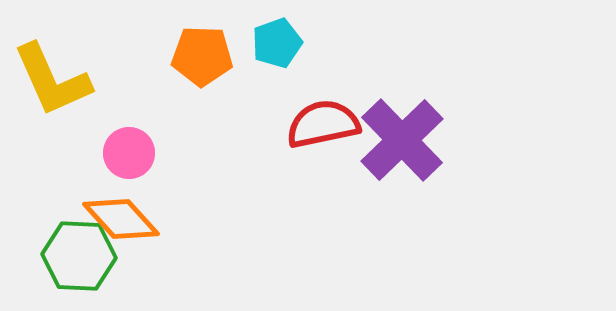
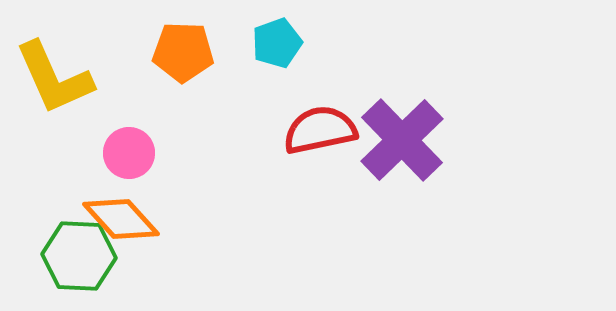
orange pentagon: moved 19 px left, 4 px up
yellow L-shape: moved 2 px right, 2 px up
red semicircle: moved 3 px left, 6 px down
